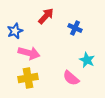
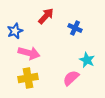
pink semicircle: rotated 96 degrees clockwise
